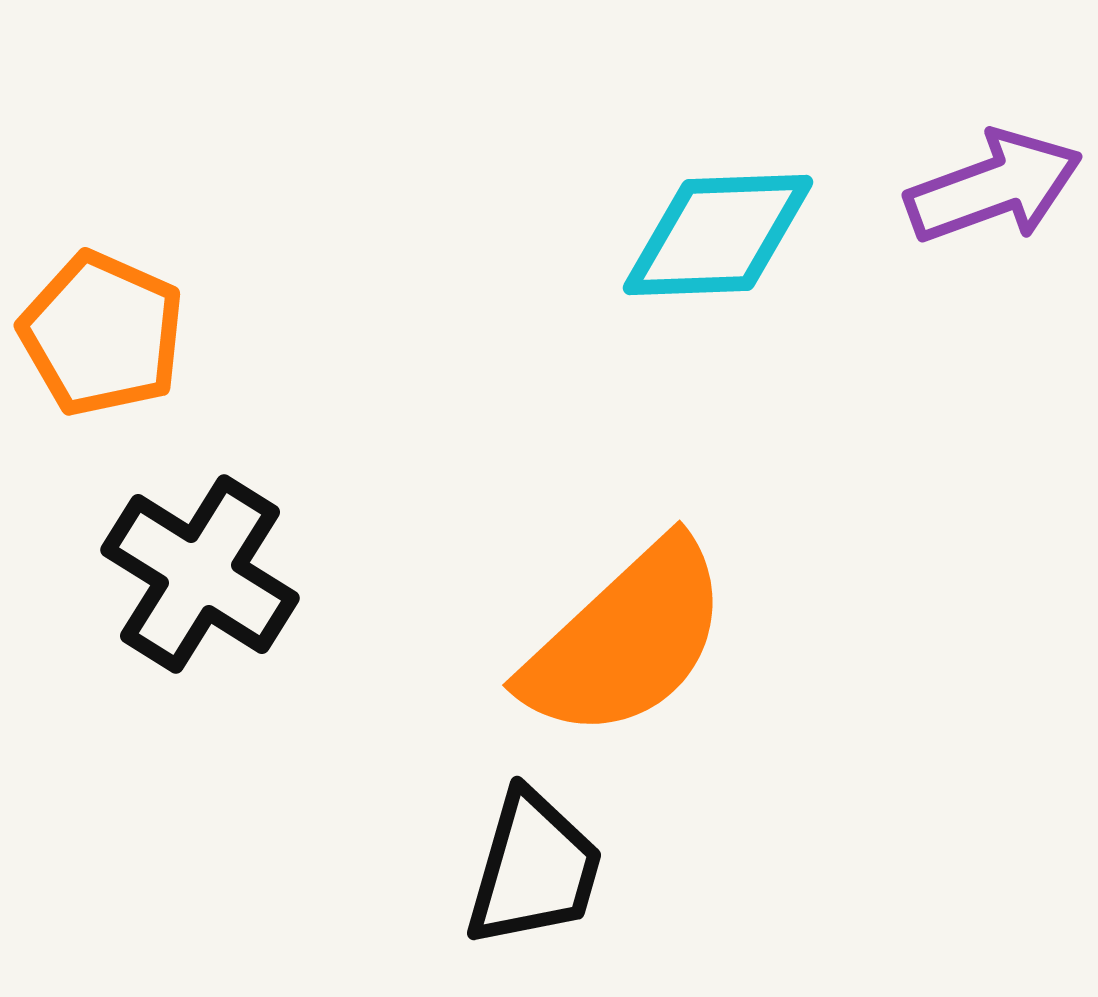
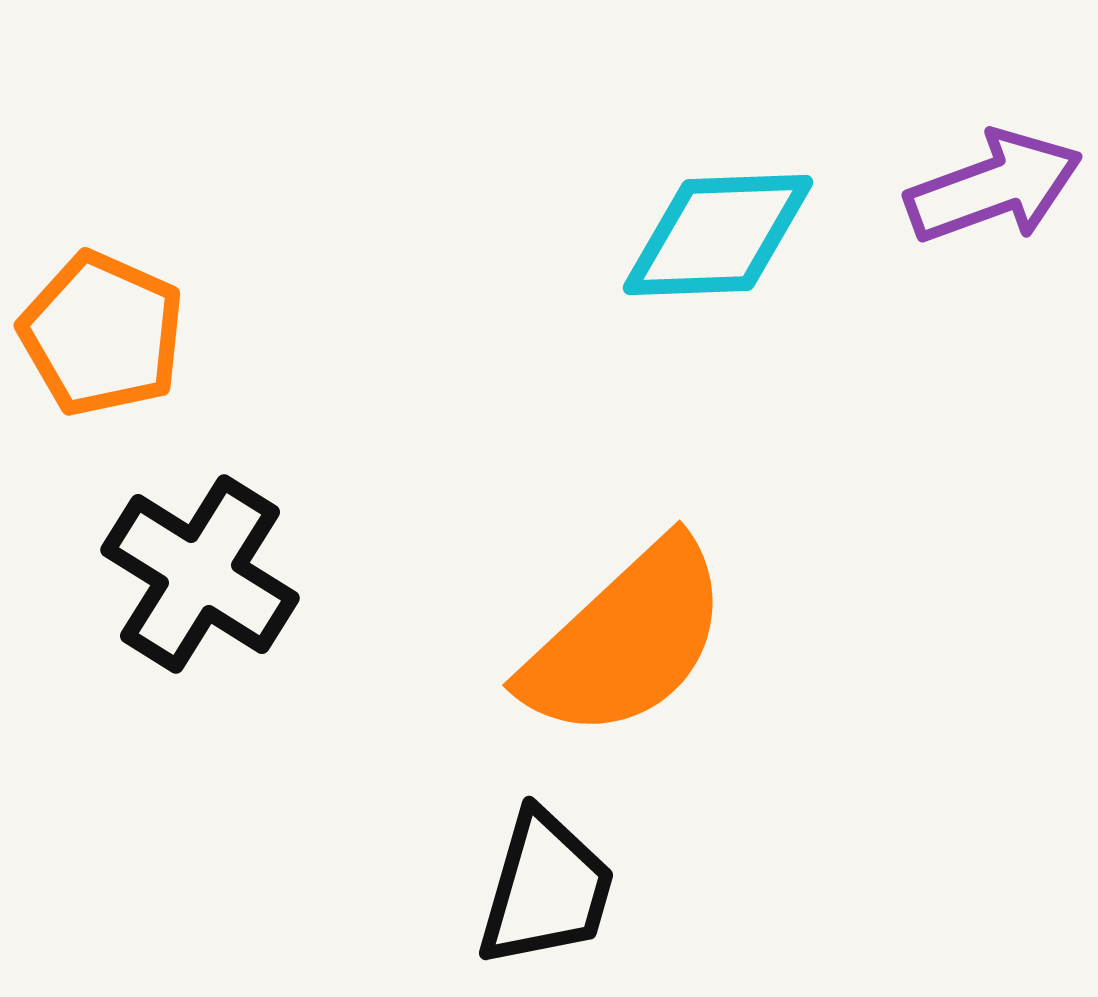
black trapezoid: moved 12 px right, 20 px down
